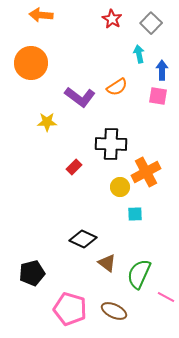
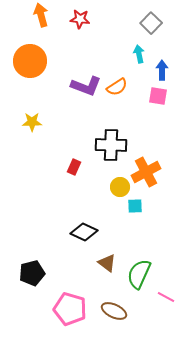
orange arrow: rotated 70 degrees clockwise
red star: moved 32 px left; rotated 24 degrees counterclockwise
orange circle: moved 1 px left, 2 px up
purple L-shape: moved 6 px right, 11 px up; rotated 16 degrees counterclockwise
yellow star: moved 15 px left
black cross: moved 1 px down
red rectangle: rotated 21 degrees counterclockwise
cyan square: moved 8 px up
black diamond: moved 1 px right, 7 px up
